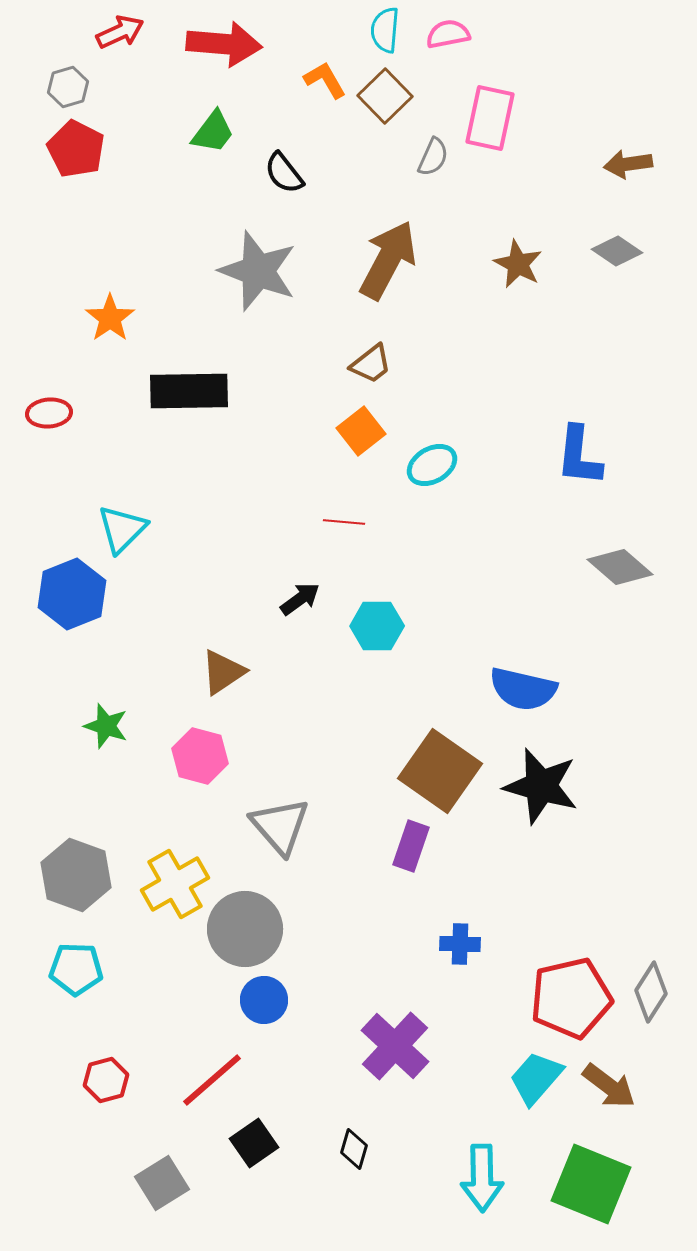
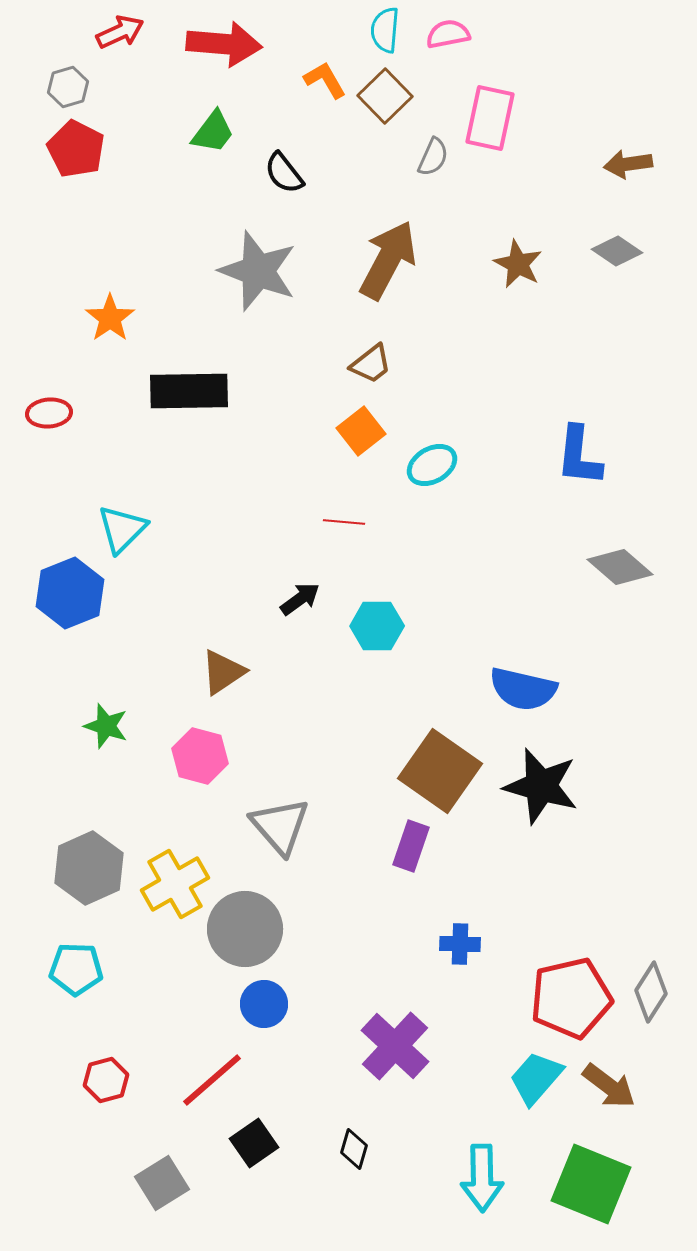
blue hexagon at (72, 594): moved 2 px left, 1 px up
gray hexagon at (76, 875): moved 13 px right, 7 px up; rotated 16 degrees clockwise
blue circle at (264, 1000): moved 4 px down
